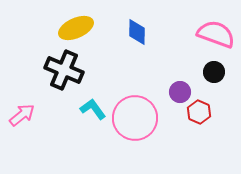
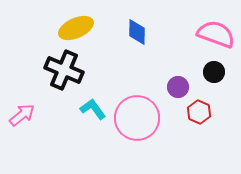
purple circle: moved 2 px left, 5 px up
pink circle: moved 2 px right
